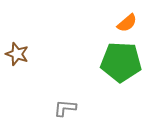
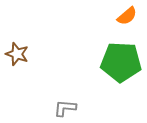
orange semicircle: moved 7 px up
